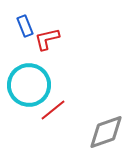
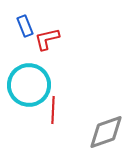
red line: rotated 48 degrees counterclockwise
